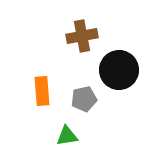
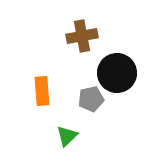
black circle: moved 2 px left, 3 px down
gray pentagon: moved 7 px right
green triangle: rotated 35 degrees counterclockwise
